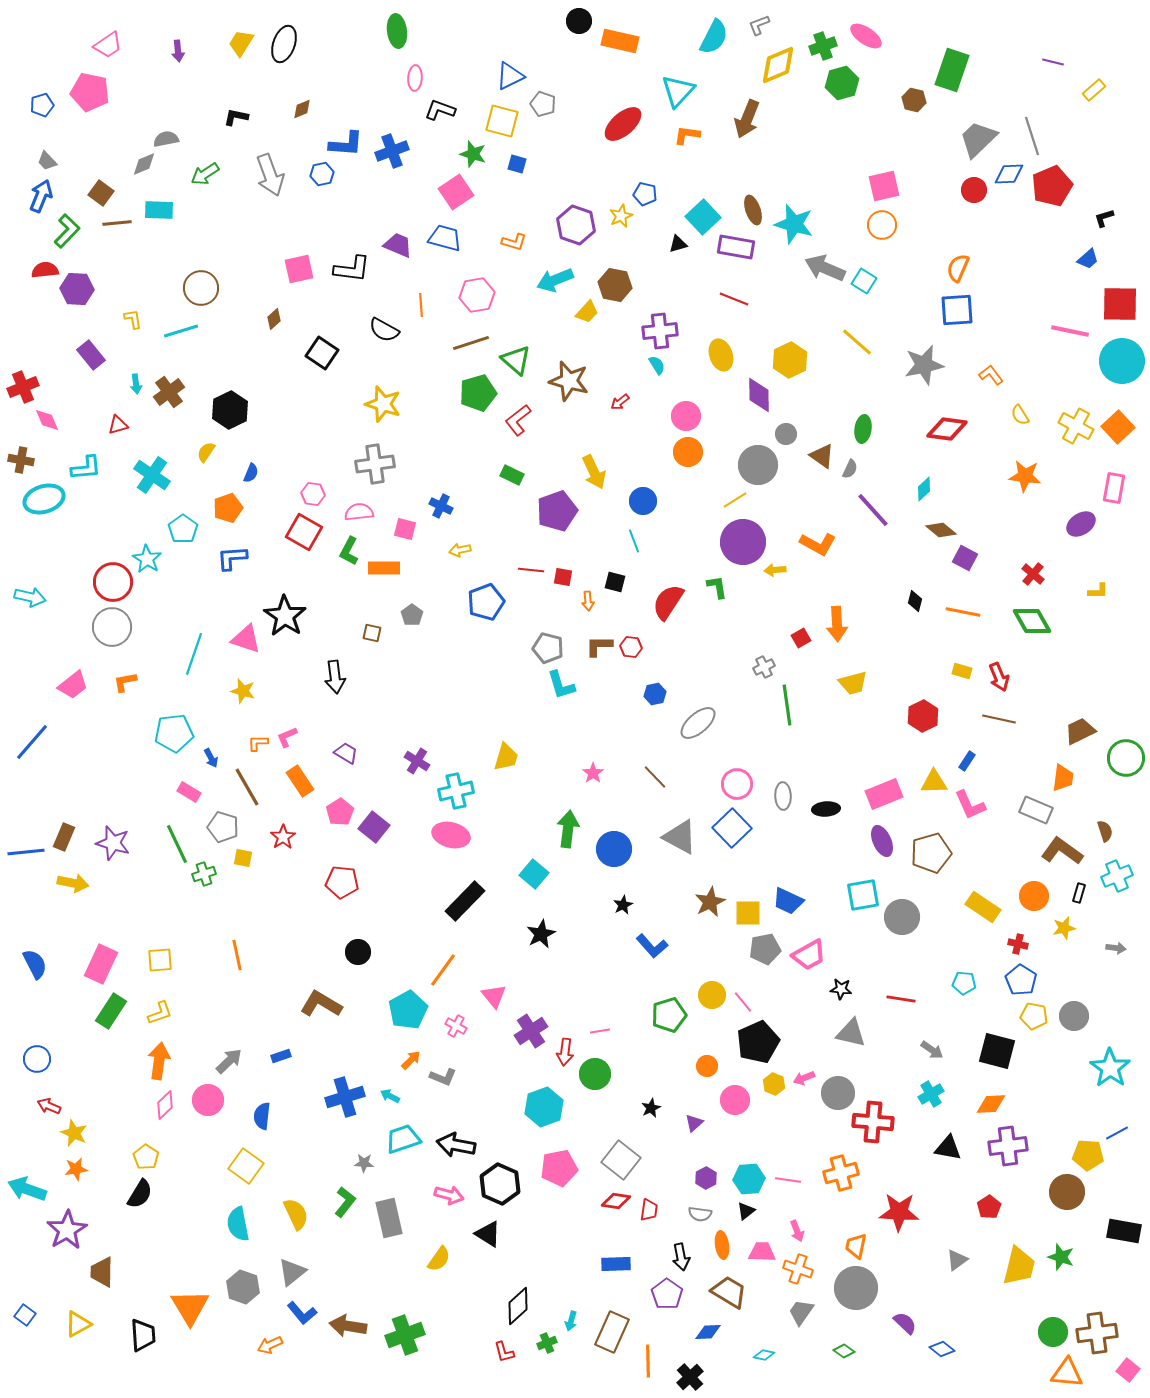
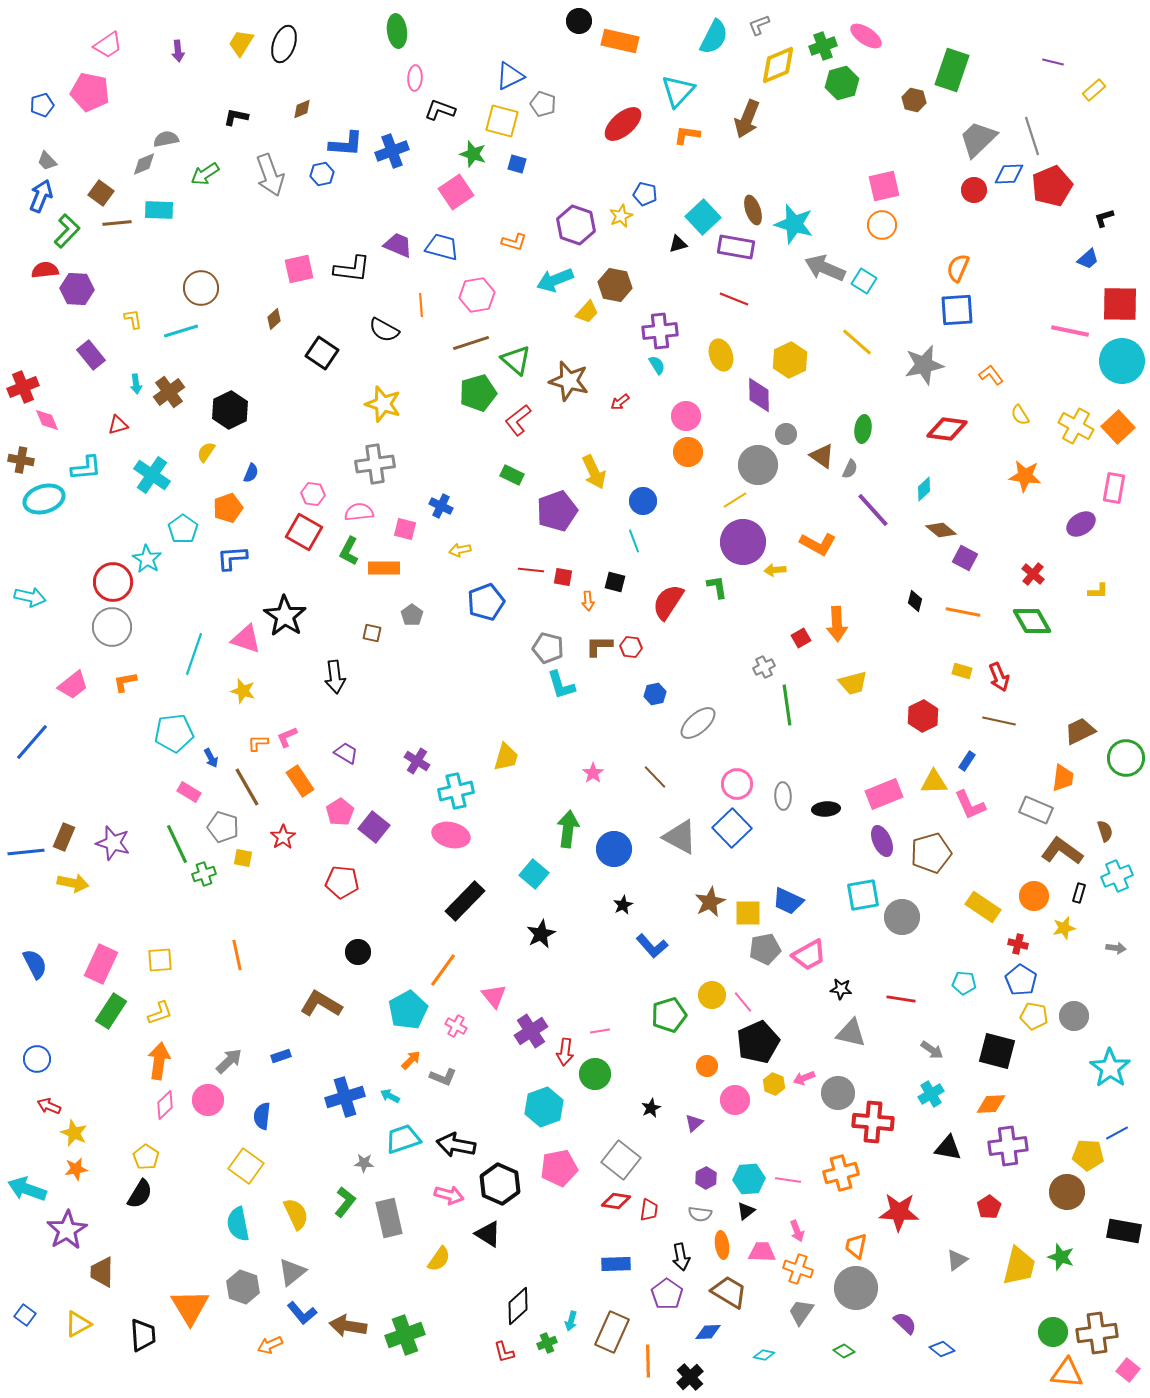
blue trapezoid at (445, 238): moved 3 px left, 9 px down
brown line at (999, 719): moved 2 px down
